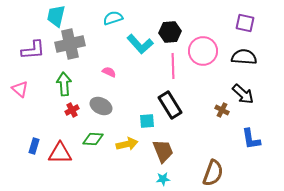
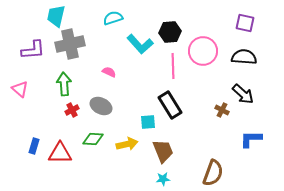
cyan square: moved 1 px right, 1 px down
blue L-shape: rotated 100 degrees clockwise
